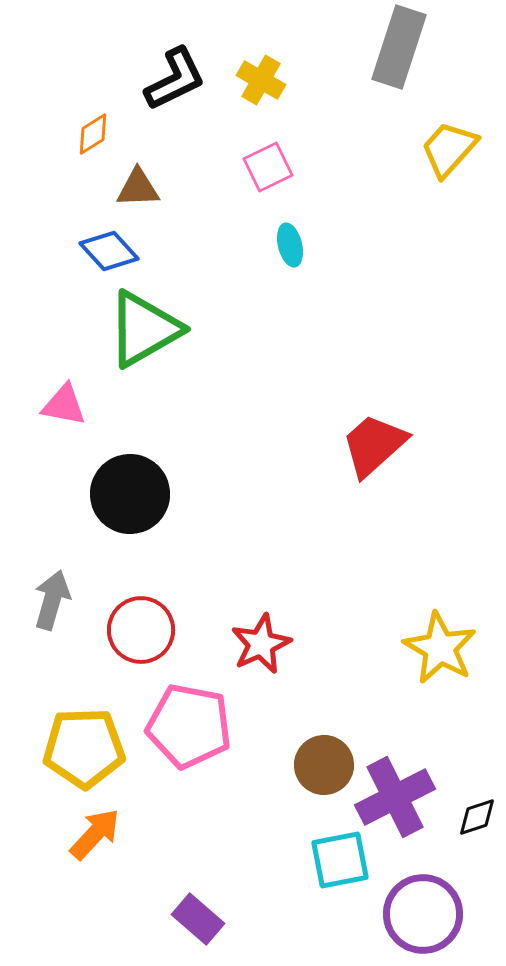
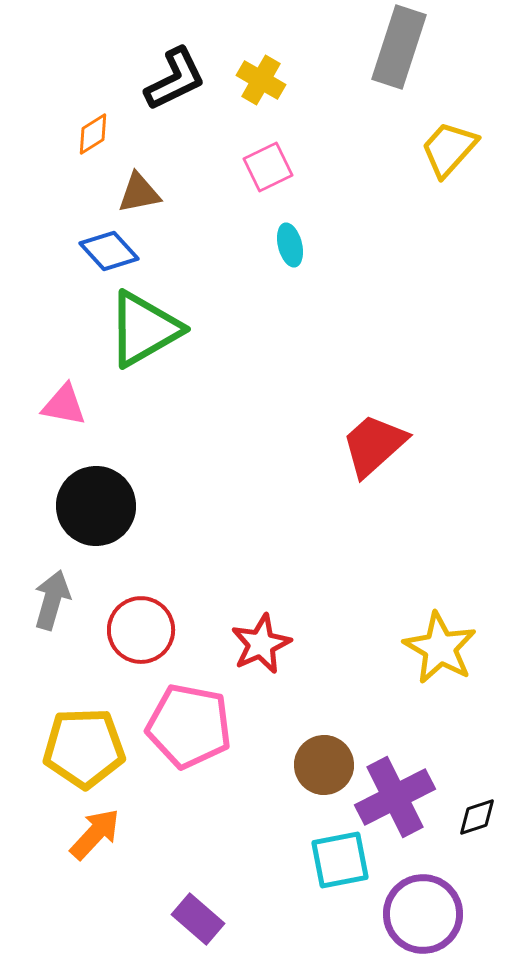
brown triangle: moved 1 px right, 5 px down; rotated 9 degrees counterclockwise
black circle: moved 34 px left, 12 px down
